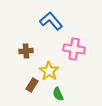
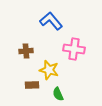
yellow star: moved 1 px up; rotated 18 degrees counterclockwise
brown rectangle: rotated 56 degrees clockwise
